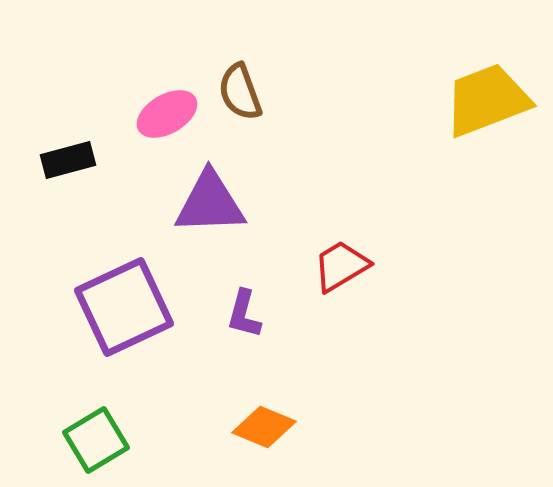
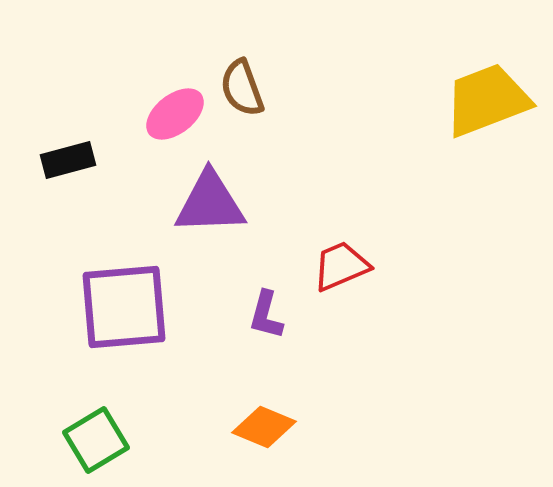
brown semicircle: moved 2 px right, 4 px up
pink ellipse: moved 8 px right; rotated 8 degrees counterclockwise
red trapezoid: rotated 8 degrees clockwise
purple square: rotated 20 degrees clockwise
purple L-shape: moved 22 px right, 1 px down
